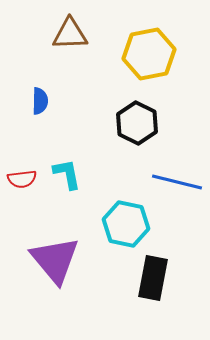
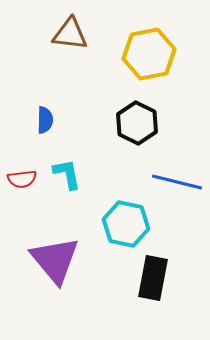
brown triangle: rotated 9 degrees clockwise
blue semicircle: moved 5 px right, 19 px down
